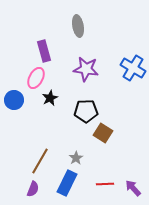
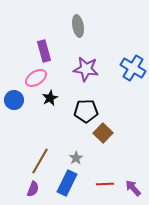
pink ellipse: rotated 30 degrees clockwise
brown square: rotated 12 degrees clockwise
